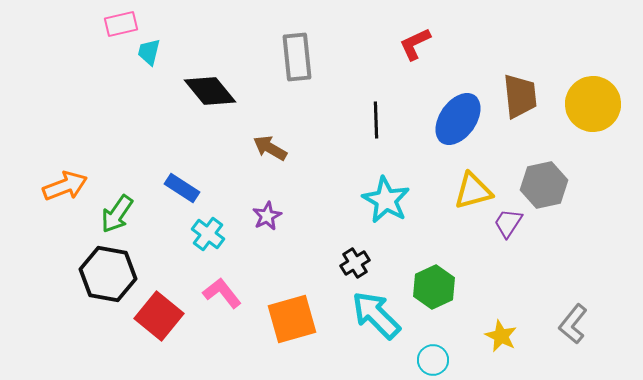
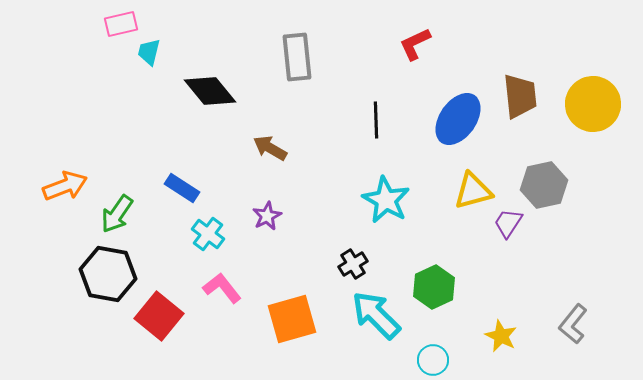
black cross: moved 2 px left, 1 px down
pink L-shape: moved 5 px up
